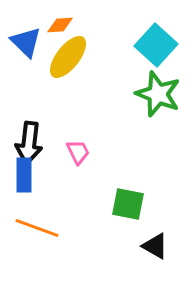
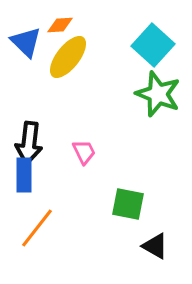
cyan square: moved 3 px left
pink trapezoid: moved 6 px right
orange line: rotated 72 degrees counterclockwise
